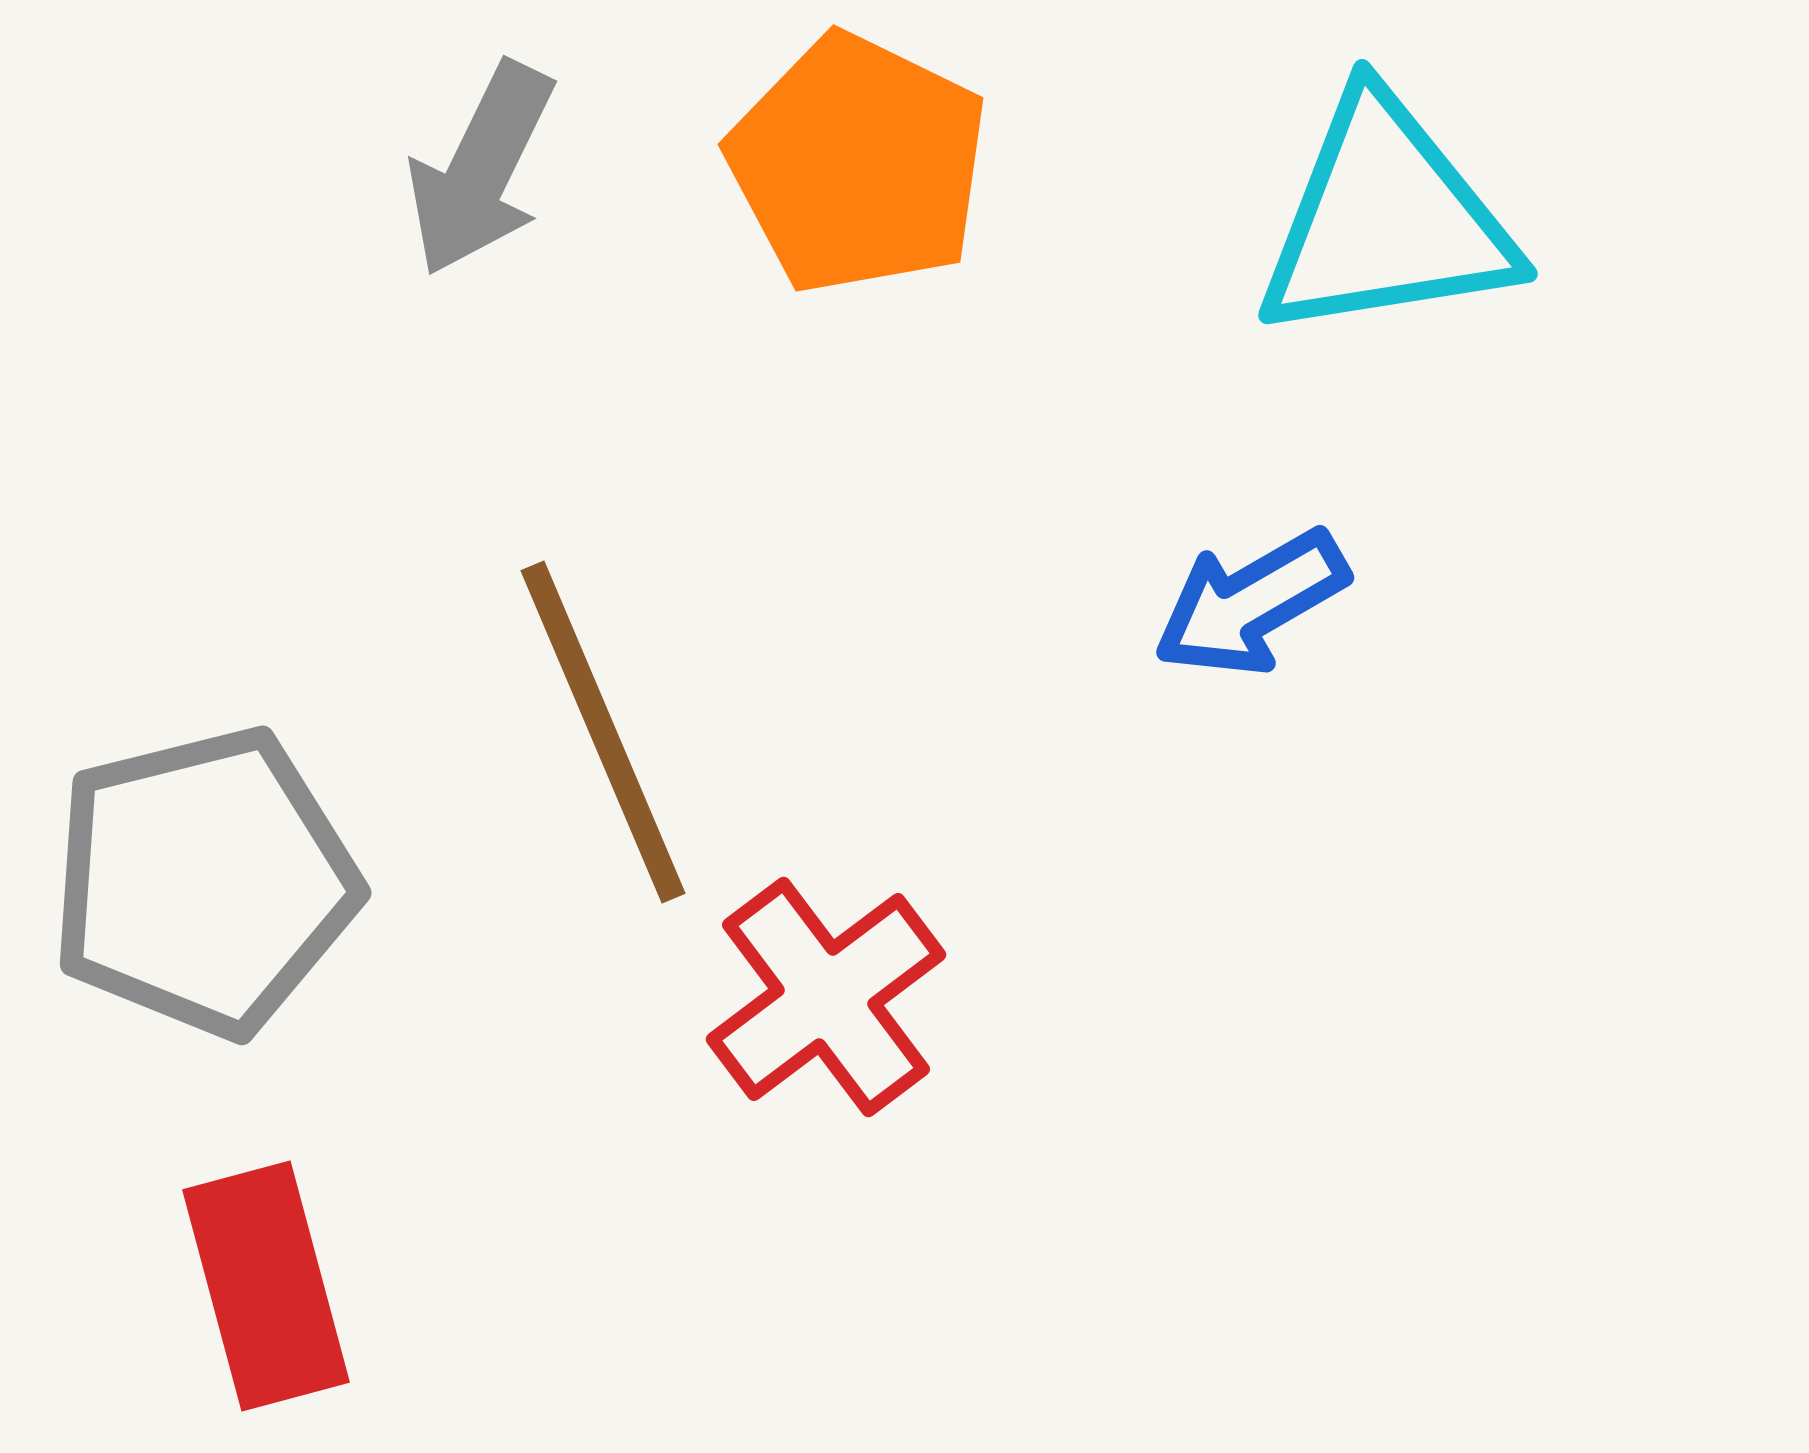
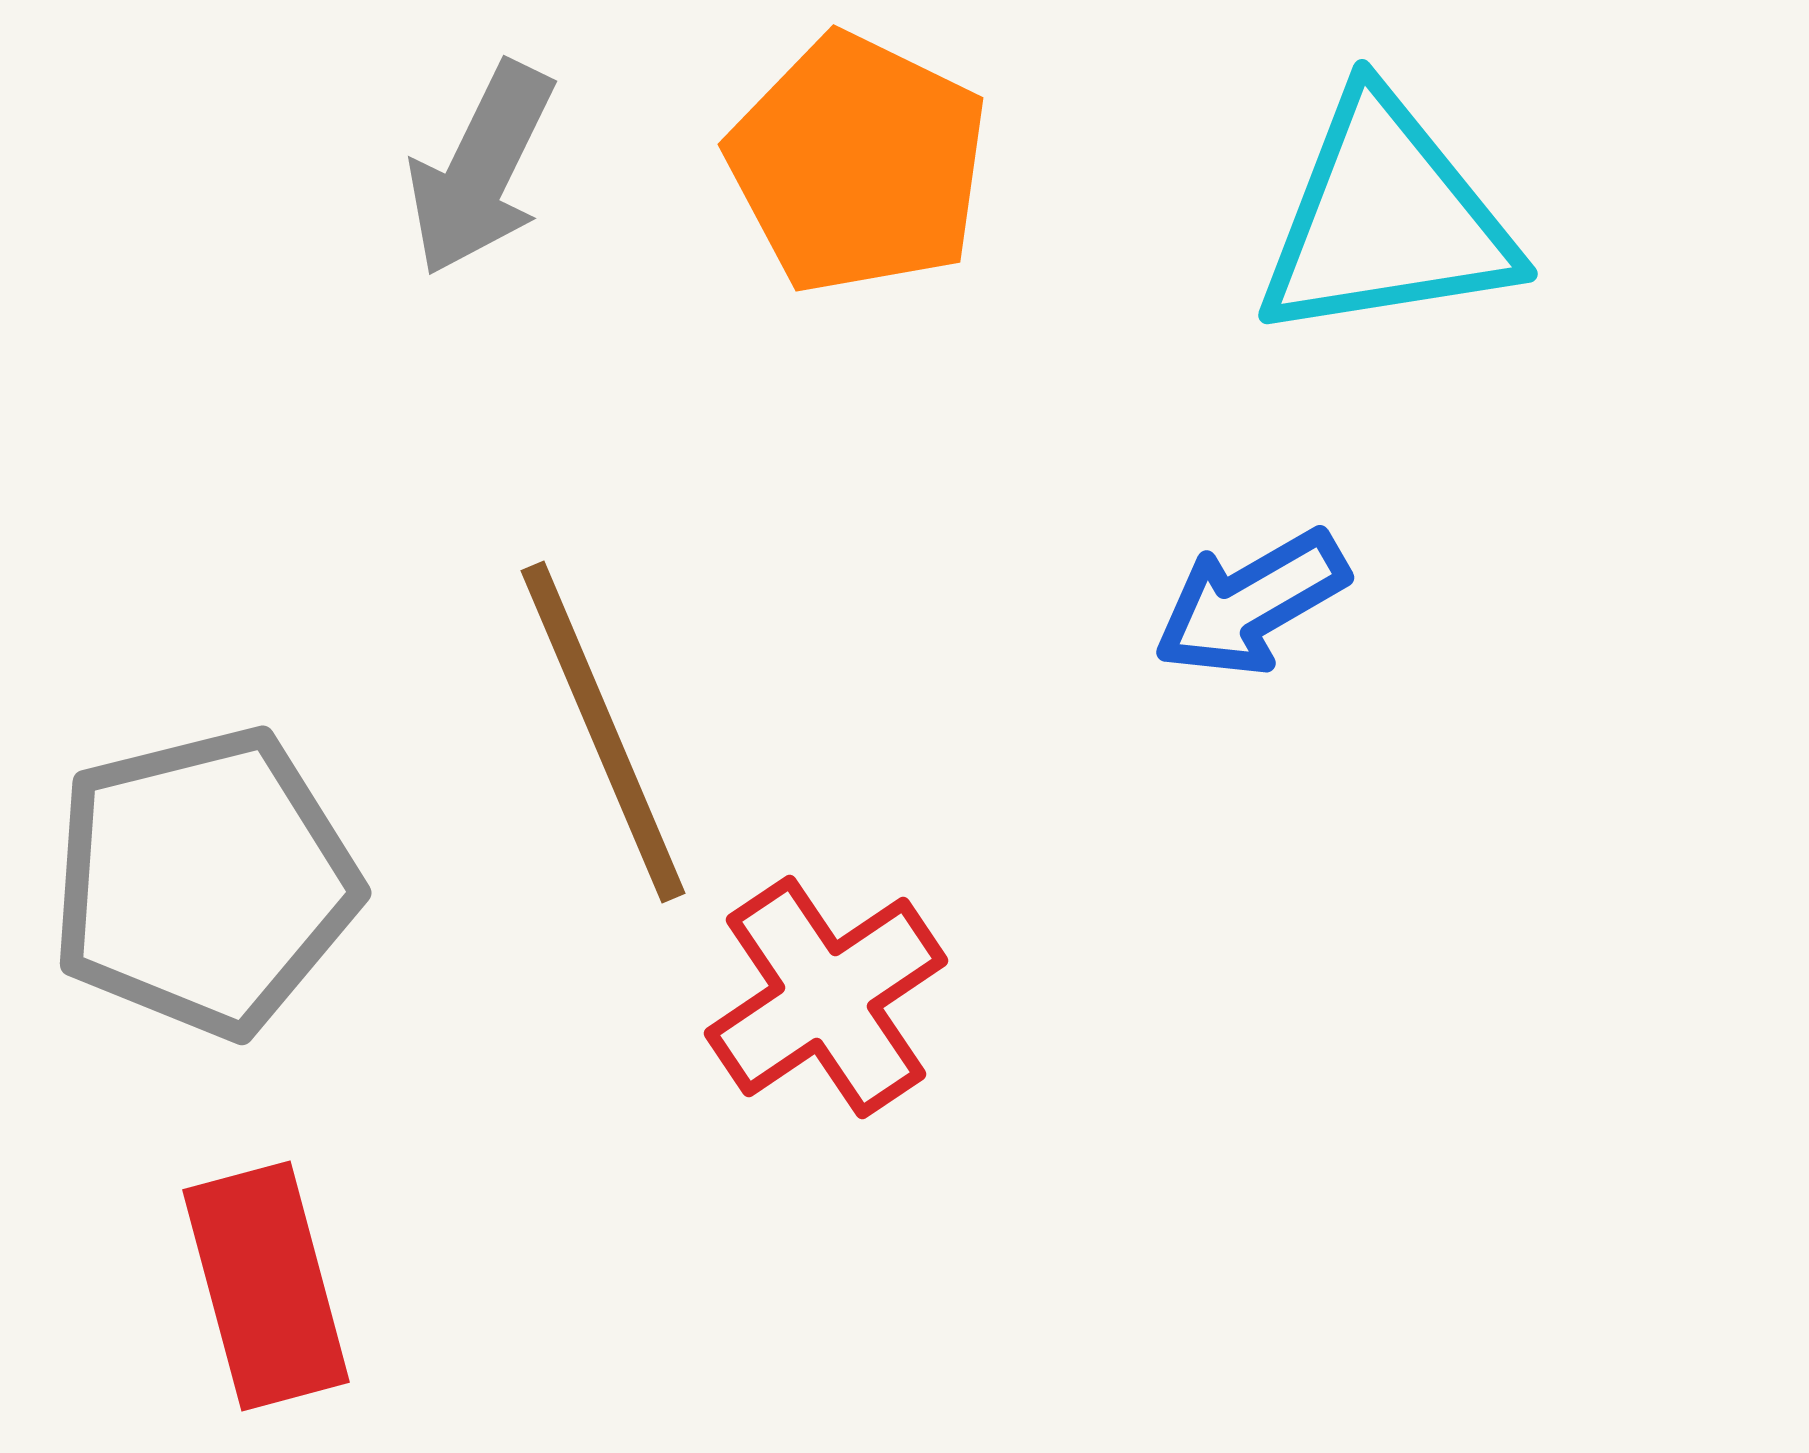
red cross: rotated 3 degrees clockwise
